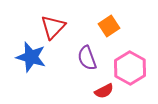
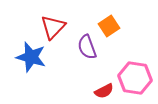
purple semicircle: moved 11 px up
pink hexagon: moved 5 px right, 10 px down; rotated 20 degrees counterclockwise
